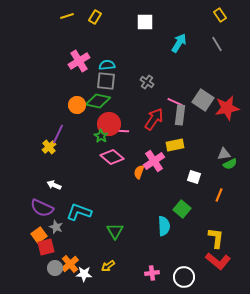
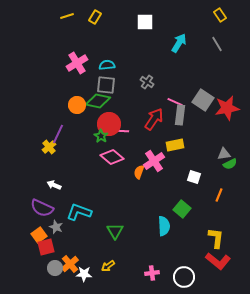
pink cross at (79, 61): moved 2 px left, 2 px down
gray square at (106, 81): moved 4 px down
